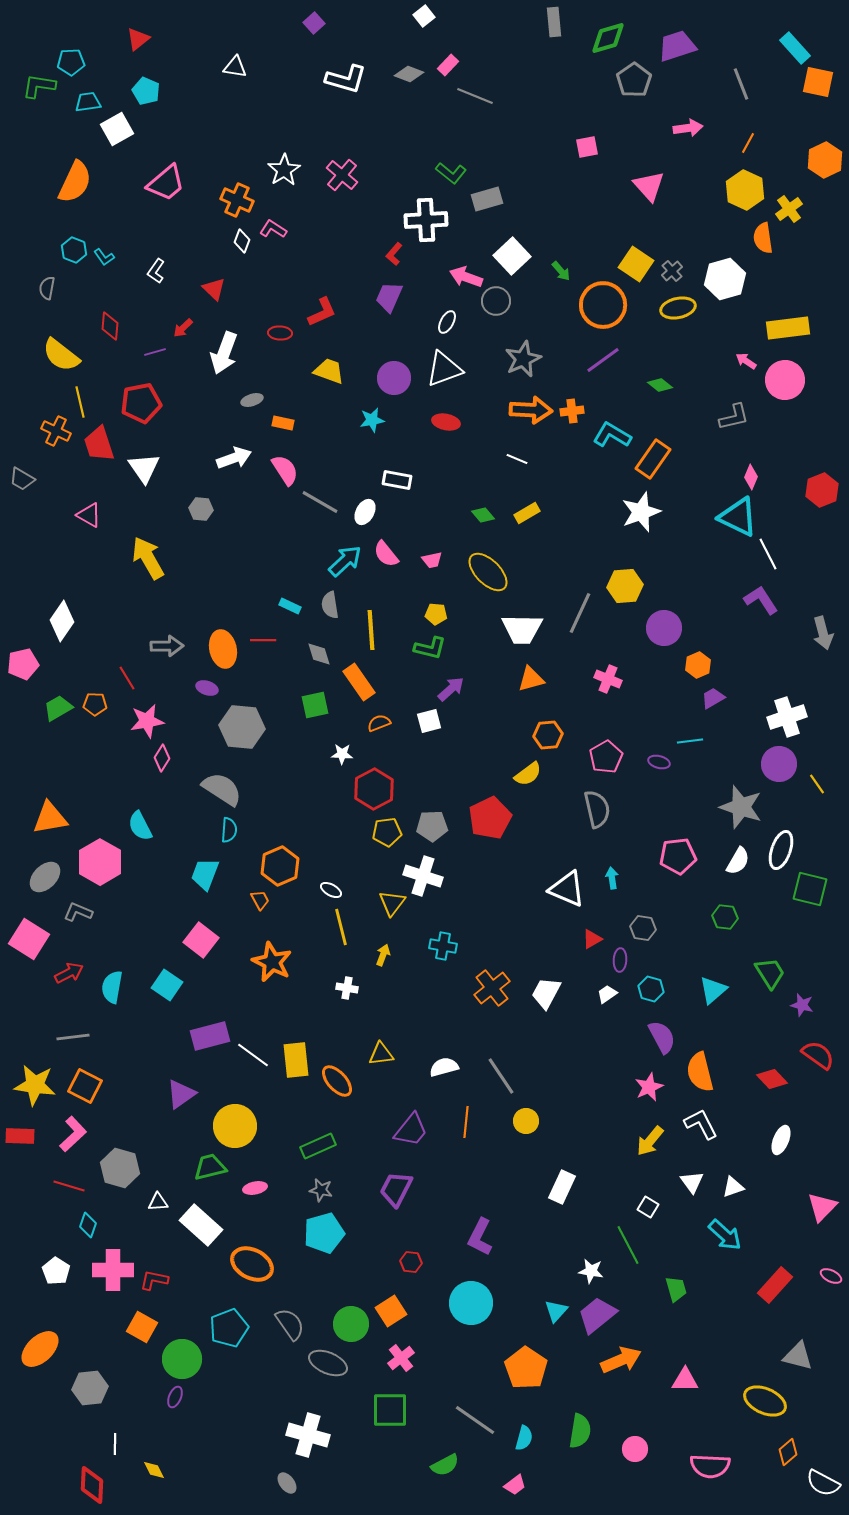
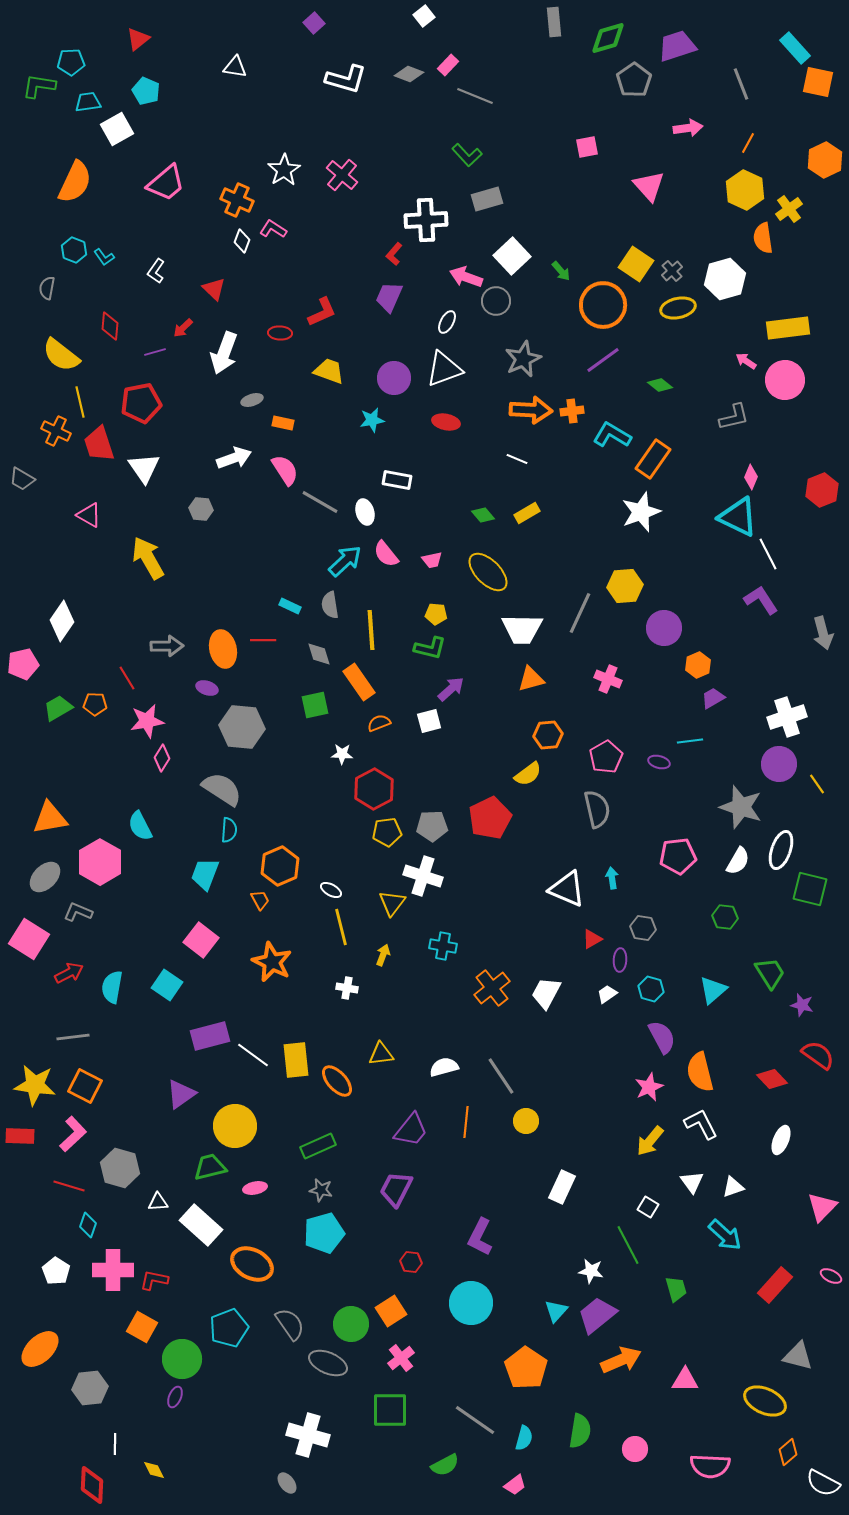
green L-shape at (451, 173): moved 16 px right, 18 px up; rotated 8 degrees clockwise
white ellipse at (365, 512): rotated 45 degrees counterclockwise
